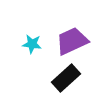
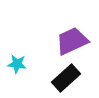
cyan star: moved 15 px left, 20 px down
